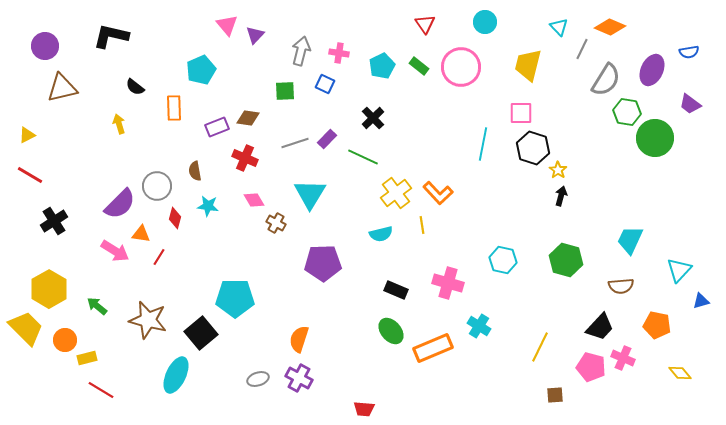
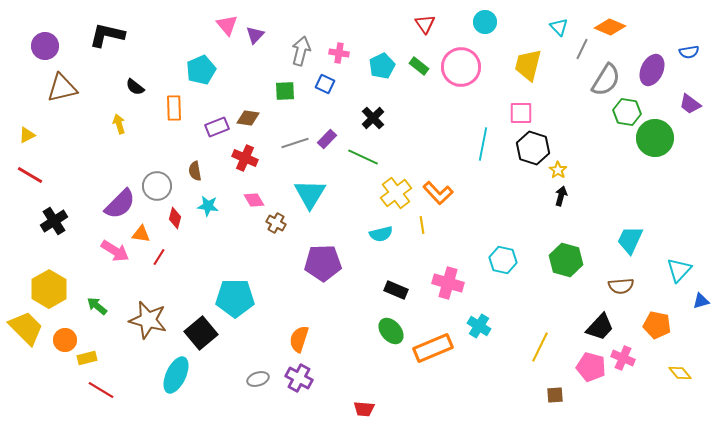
black L-shape at (111, 36): moved 4 px left, 1 px up
